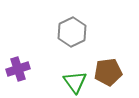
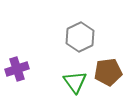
gray hexagon: moved 8 px right, 5 px down
purple cross: moved 1 px left
